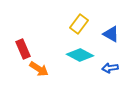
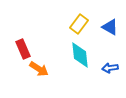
blue triangle: moved 1 px left, 7 px up
cyan diamond: rotated 56 degrees clockwise
